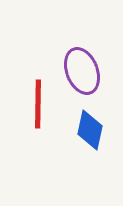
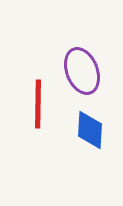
blue diamond: rotated 9 degrees counterclockwise
